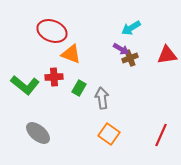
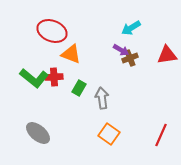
purple arrow: moved 1 px down
green L-shape: moved 9 px right, 7 px up
